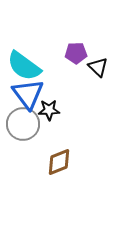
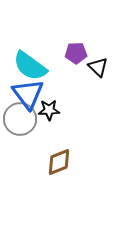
cyan semicircle: moved 6 px right
gray circle: moved 3 px left, 5 px up
